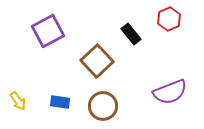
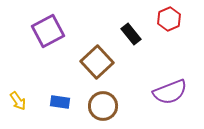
brown square: moved 1 px down
